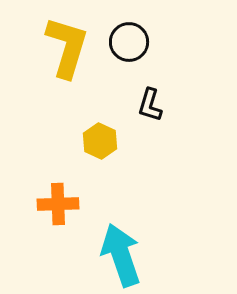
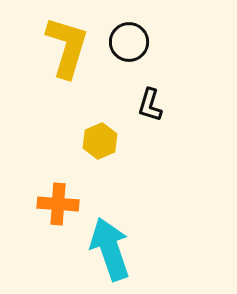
yellow hexagon: rotated 12 degrees clockwise
orange cross: rotated 6 degrees clockwise
cyan arrow: moved 11 px left, 6 px up
